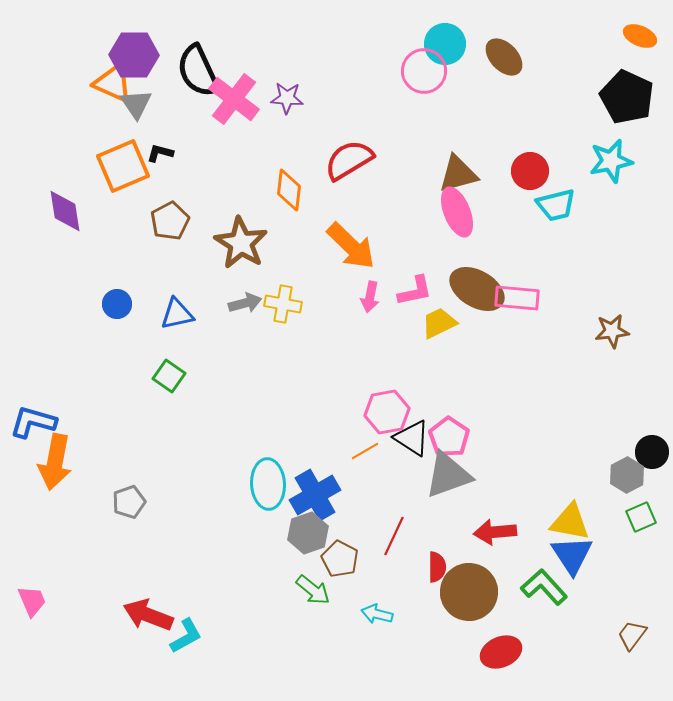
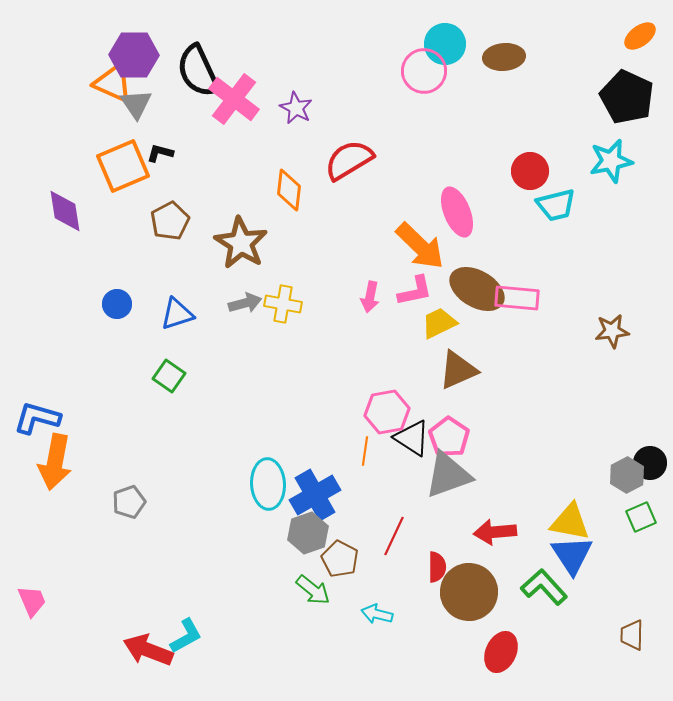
orange ellipse at (640, 36): rotated 60 degrees counterclockwise
brown ellipse at (504, 57): rotated 51 degrees counterclockwise
purple star at (287, 98): moved 9 px right, 10 px down; rotated 24 degrees clockwise
brown triangle at (458, 174): moved 196 px down; rotated 9 degrees counterclockwise
orange arrow at (351, 246): moved 69 px right
blue triangle at (177, 314): rotated 6 degrees counterclockwise
blue L-shape at (33, 422): moved 4 px right, 4 px up
orange line at (365, 451): rotated 52 degrees counterclockwise
black circle at (652, 452): moved 2 px left, 11 px down
red arrow at (148, 615): moved 35 px down
brown trapezoid at (632, 635): rotated 36 degrees counterclockwise
red ellipse at (501, 652): rotated 42 degrees counterclockwise
